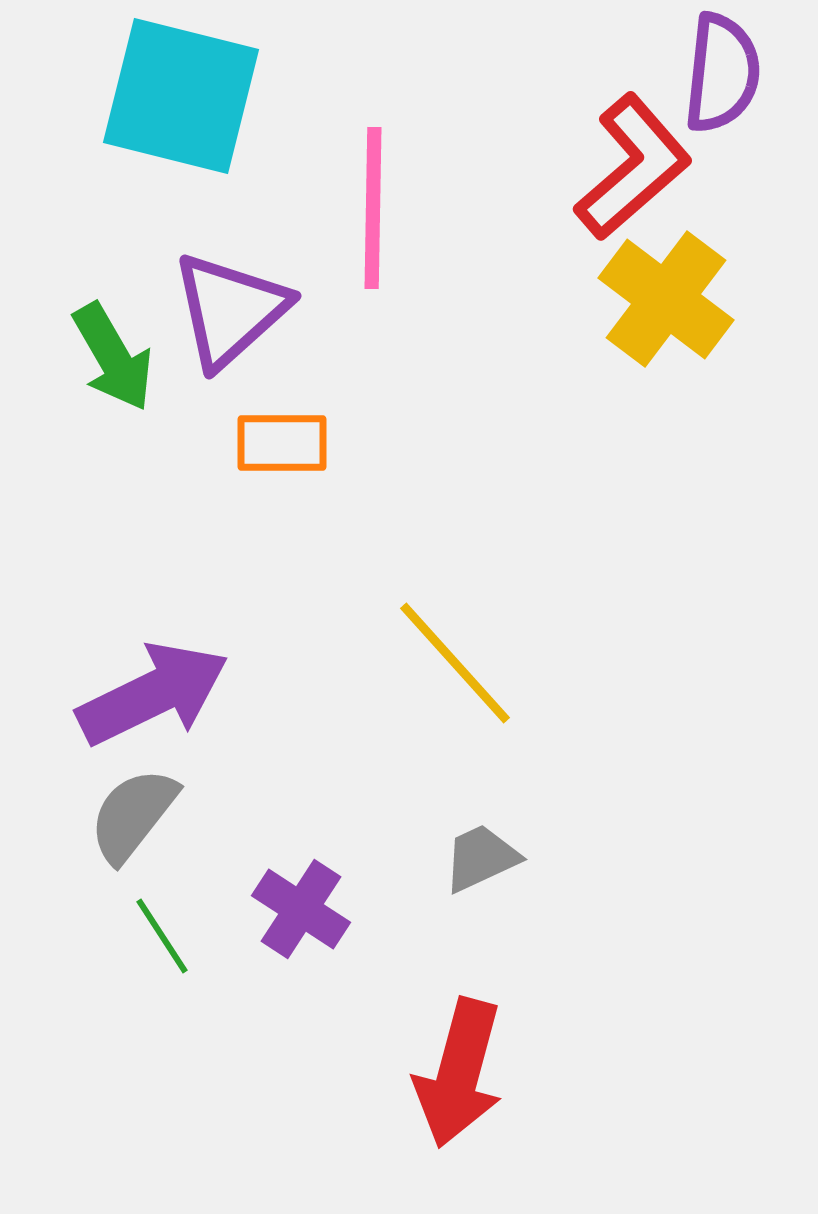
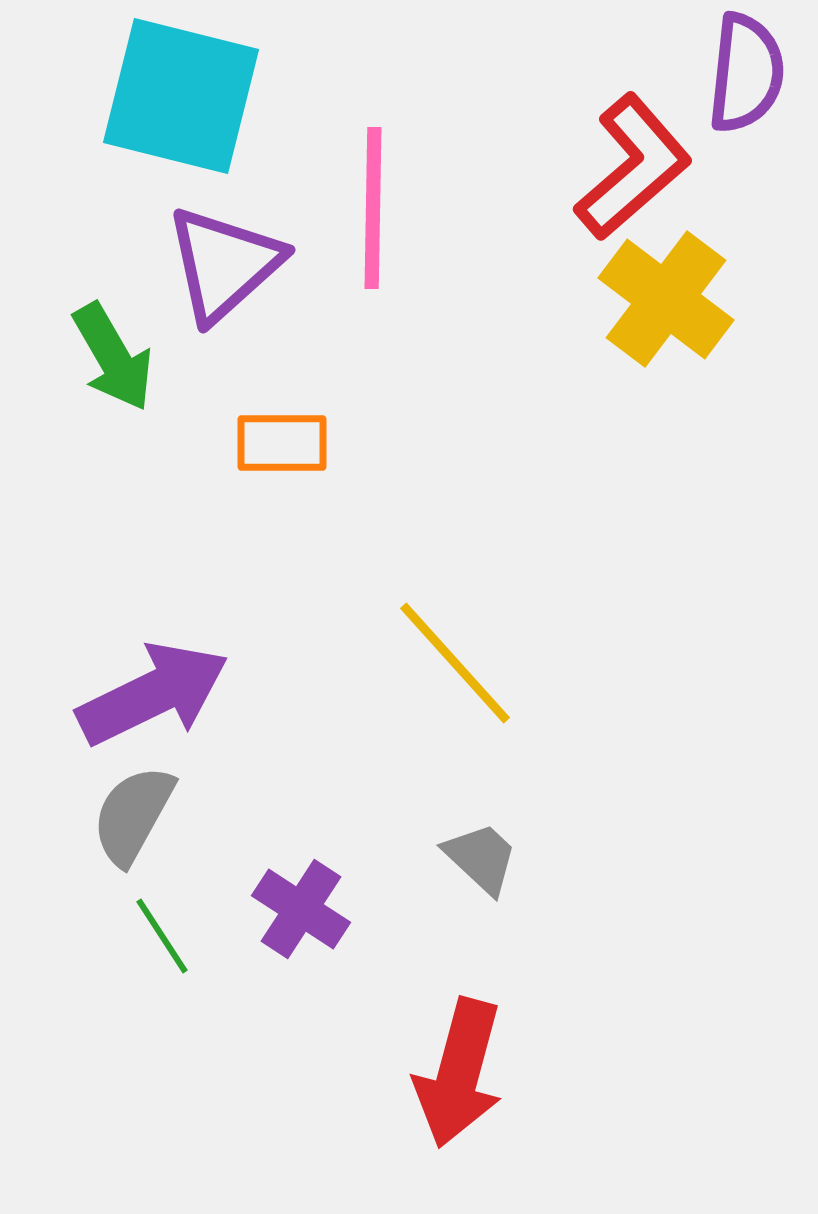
purple semicircle: moved 24 px right
purple triangle: moved 6 px left, 46 px up
gray semicircle: rotated 9 degrees counterclockwise
gray trapezoid: rotated 68 degrees clockwise
